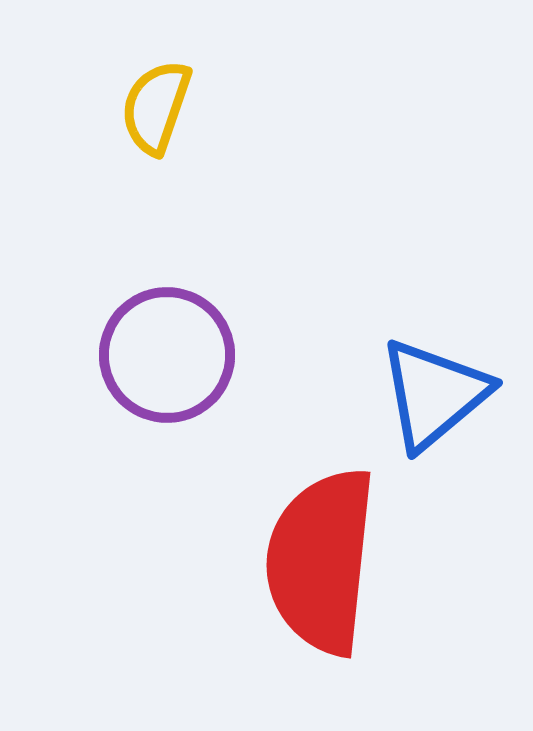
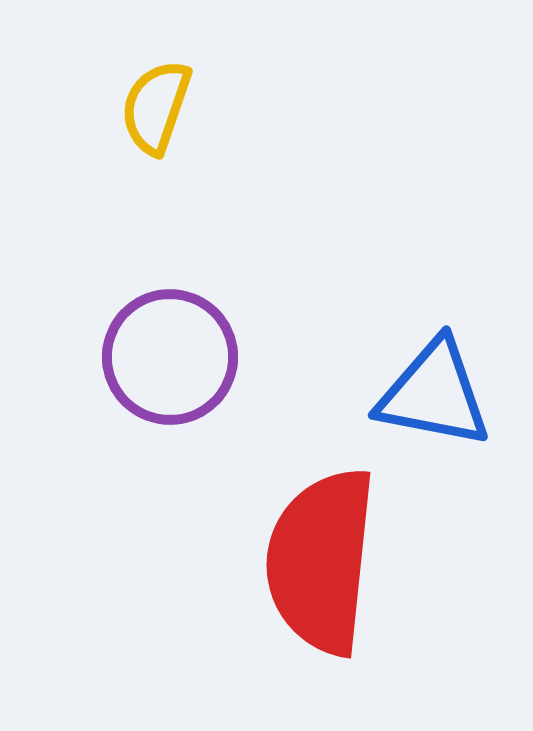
purple circle: moved 3 px right, 2 px down
blue triangle: rotated 51 degrees clockwise
